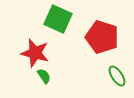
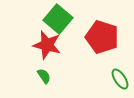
green square: rotated 16 degrees clockwise
red star: moved 12 px right, 8 px up
green ellipse: moved 3 px right, 3 px down
